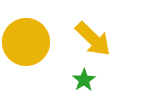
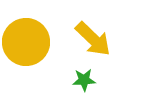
green star: rotated 30 degrees clockwise
